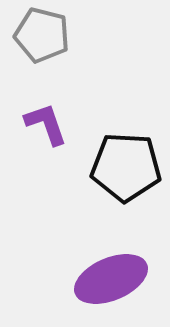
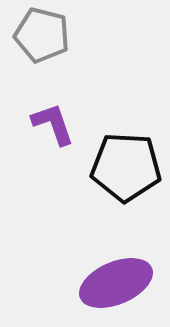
purple L-shape: moved 7 px right
purple ellipse: moved 5 px right, 4 px down
